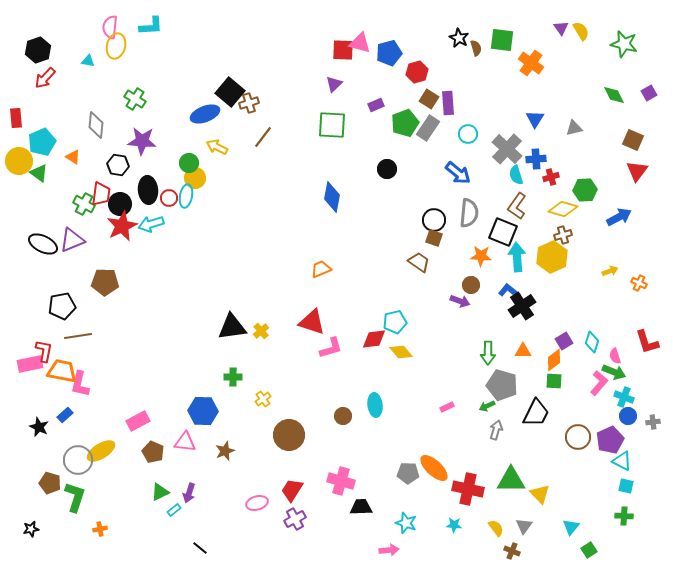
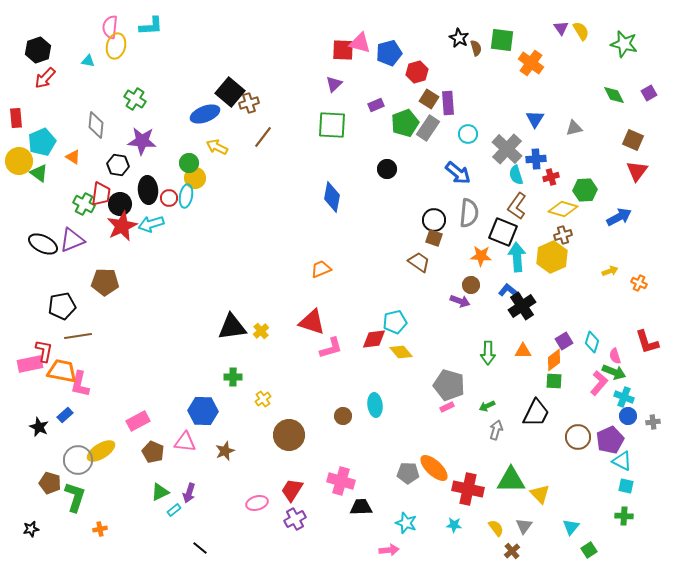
gray pentagon at (502, 385): moved 53 px left
brown cross at (512, 551): rotated 28 degrees clockwise
